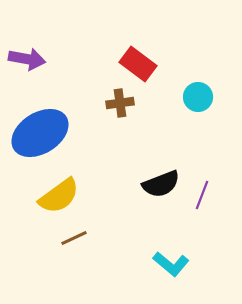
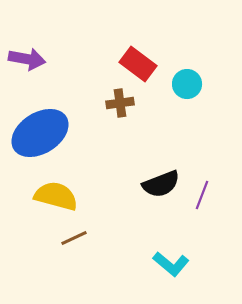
cyan circle: moved 11 px left, 13 px up
yellow semicircle: moved 3 px left; rotated 129 degrees counterclockwise
